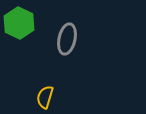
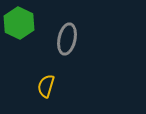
yellow semicircle: moved 1 px right, 11 px up
